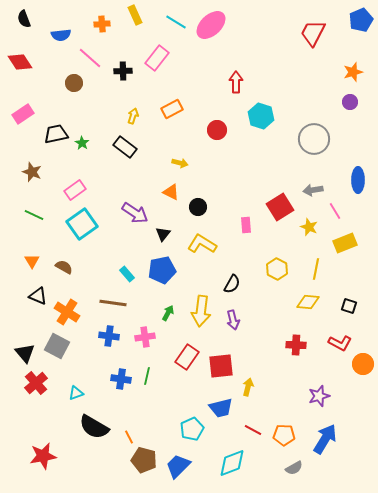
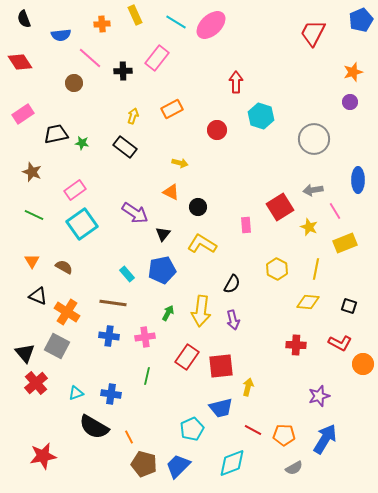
green star at (82, 143): rotated 24 degrees counterclockwise
blue cross at (121, 379): moved 10 px left, 15 px down
brown pentagon at (144, 460): moved 4 px down
